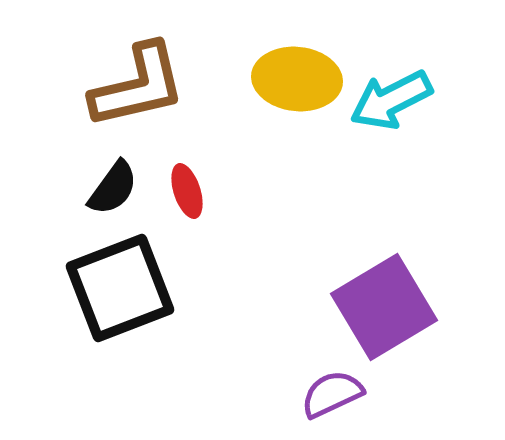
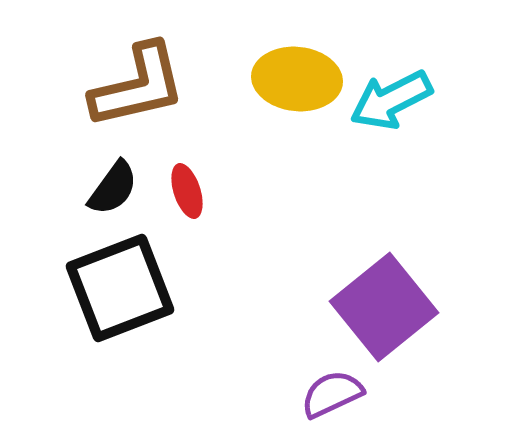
purple square: rotated 8 degrees counterclockwise
